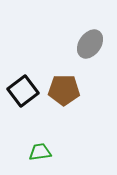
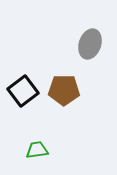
gray ellipse: rotated 16 degrees counterclockwise
green trapezoid: moved 3 px left, 2 px up
